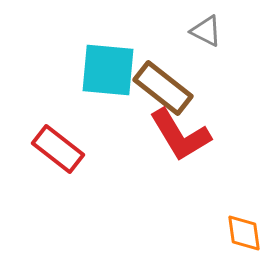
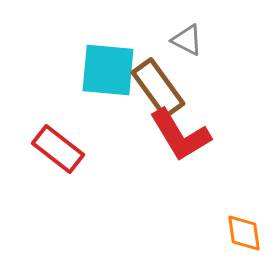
gray triangle: moved 19 px left, 9 px down
brown rectangle: moved 5 px left; rotated 16 degrees clockwise
